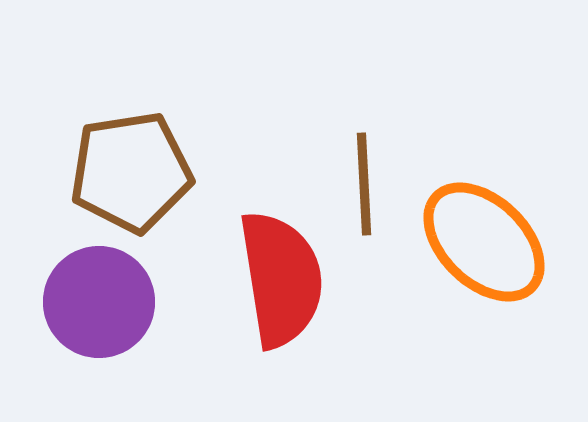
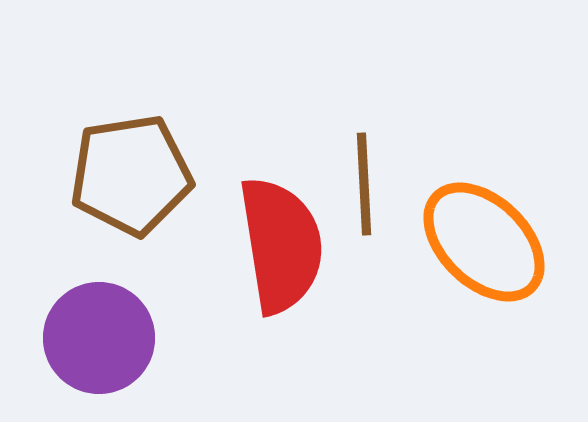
brown pentagon: moved 3 px down
red semicircle: moved 34 px up
purple circle: moved 36 px down
